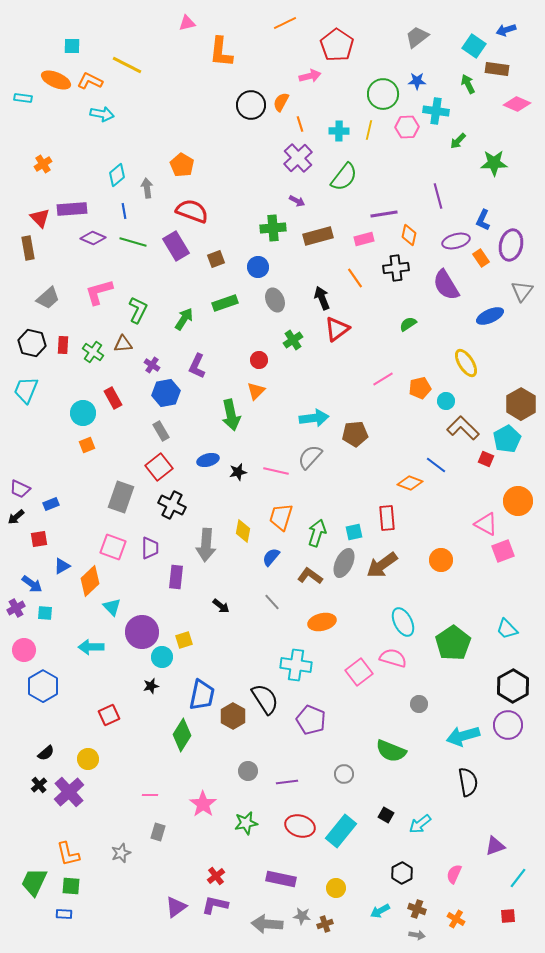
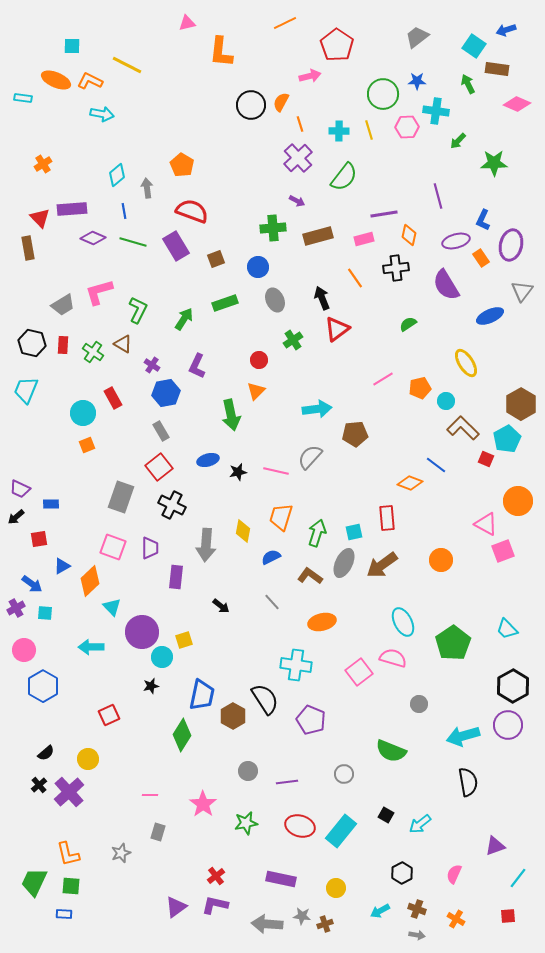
yellow line at (369, 130): rotated 30 degrees counterclockwise
gray trapezoid at (48, 298): moved 15 px right, 7 px down; rotated 10 degrees clockwise
brown triangle at (123, 344): rotated 36 degrees clockwise
cyan arrow at (314, 418): moved 3 px right, 9 px up
blue rectangle at (51, 504): rotated 21 degrees clockwise
blue semicircle at (271, 557): rotated 24 degrees clockwise
